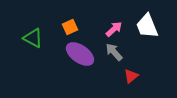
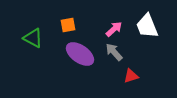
orange square: moved 2 px left, 2 px up; rotated 14 degrees clockwise
red triangle: rotated 21 degrees clockwise
